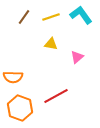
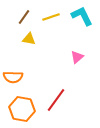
cyan L-shape: moved 1 px right, 1 px down; rotated 10 degrees clockwise
yellow triangle: moved 22 px left, 5 px up
red line: moved 4 px down; rotated 25 degrees counterclockwise
orange hexagon: moved 2 px right, 1 px down; rotated 10 degrees counterclockwise
